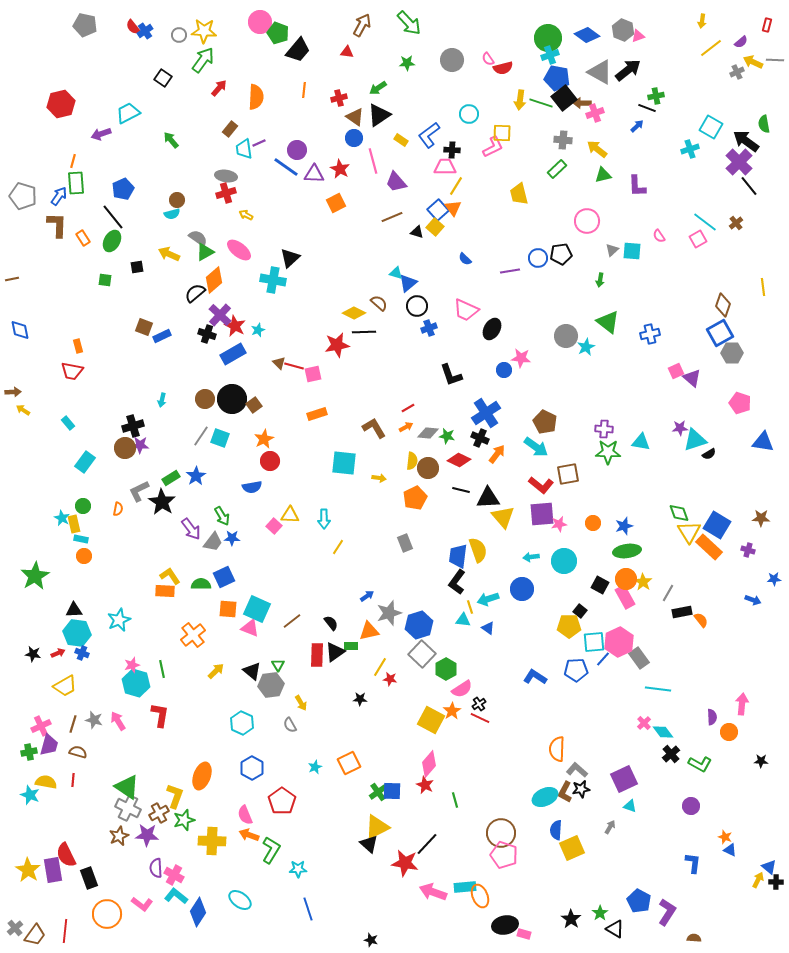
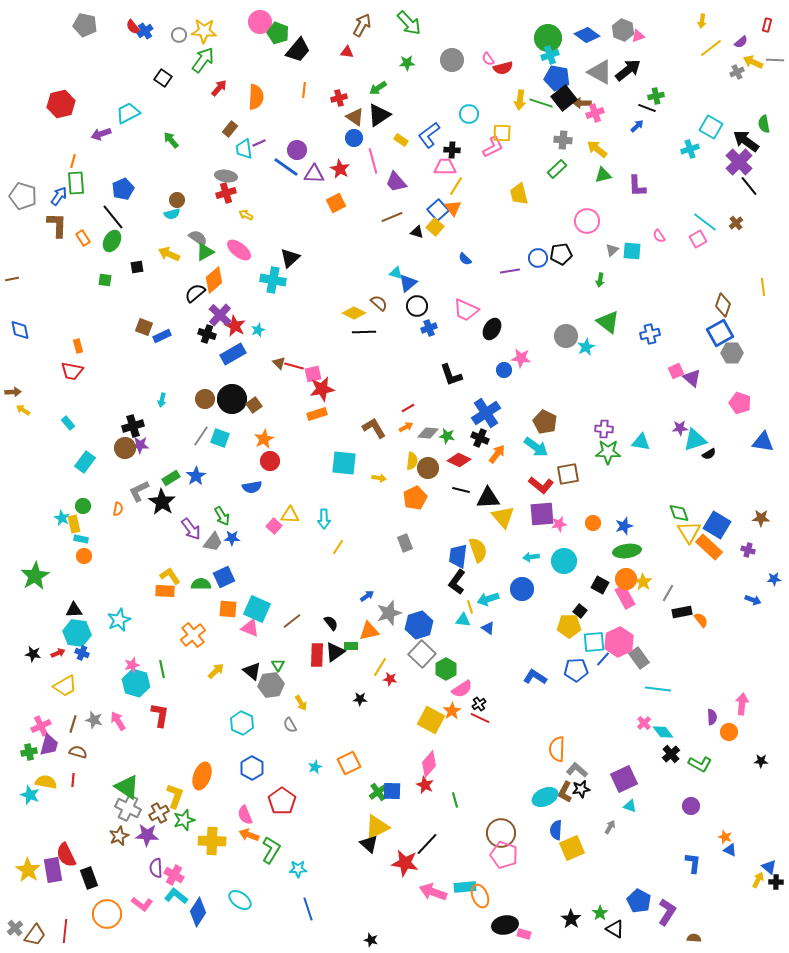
red star at (337, 345): moved 15 px left, 44 px down
